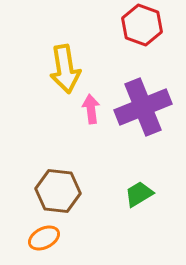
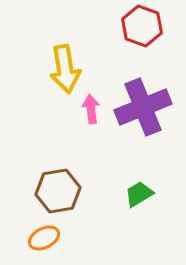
red hexagon: moved 1 px down
brown hexagon: rotated 15 degrees counterclockwise
